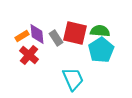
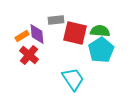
gray rectangle: moved 18 px up; rotated 63 degrees counterclockwise
cyan trapezoid: rotated 10 degrees counterclockwise
